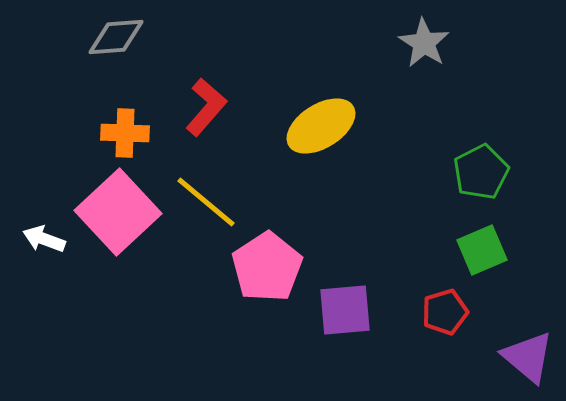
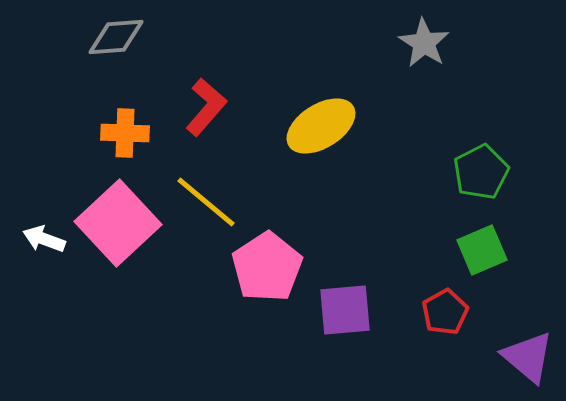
pink square: moved 11 px down
red pentagon: rotated 12 degrees counterclockwise
